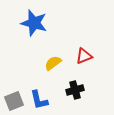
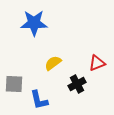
blue star: rotated 16 degrees counterclockwise
red triangle: moved 13 px right, 7 px down
black cross: moved 2 px right, 6 px up; rotated 12 degrees counterclockwise
gray square: moved 17 px up; rotated 24 degrees clockwise
